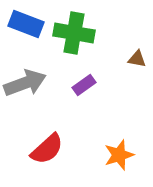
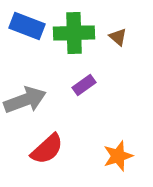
blue rectangle: moved 1 px right, 2 px down
green cross: rotated 12 degrees counterclockwise
brown triangle: moved 19 px left, 22 px up; rotated 30 degrees clockwise
gray arrow: moved 17 px down
orange star: moved 1 px left, 1 px down
